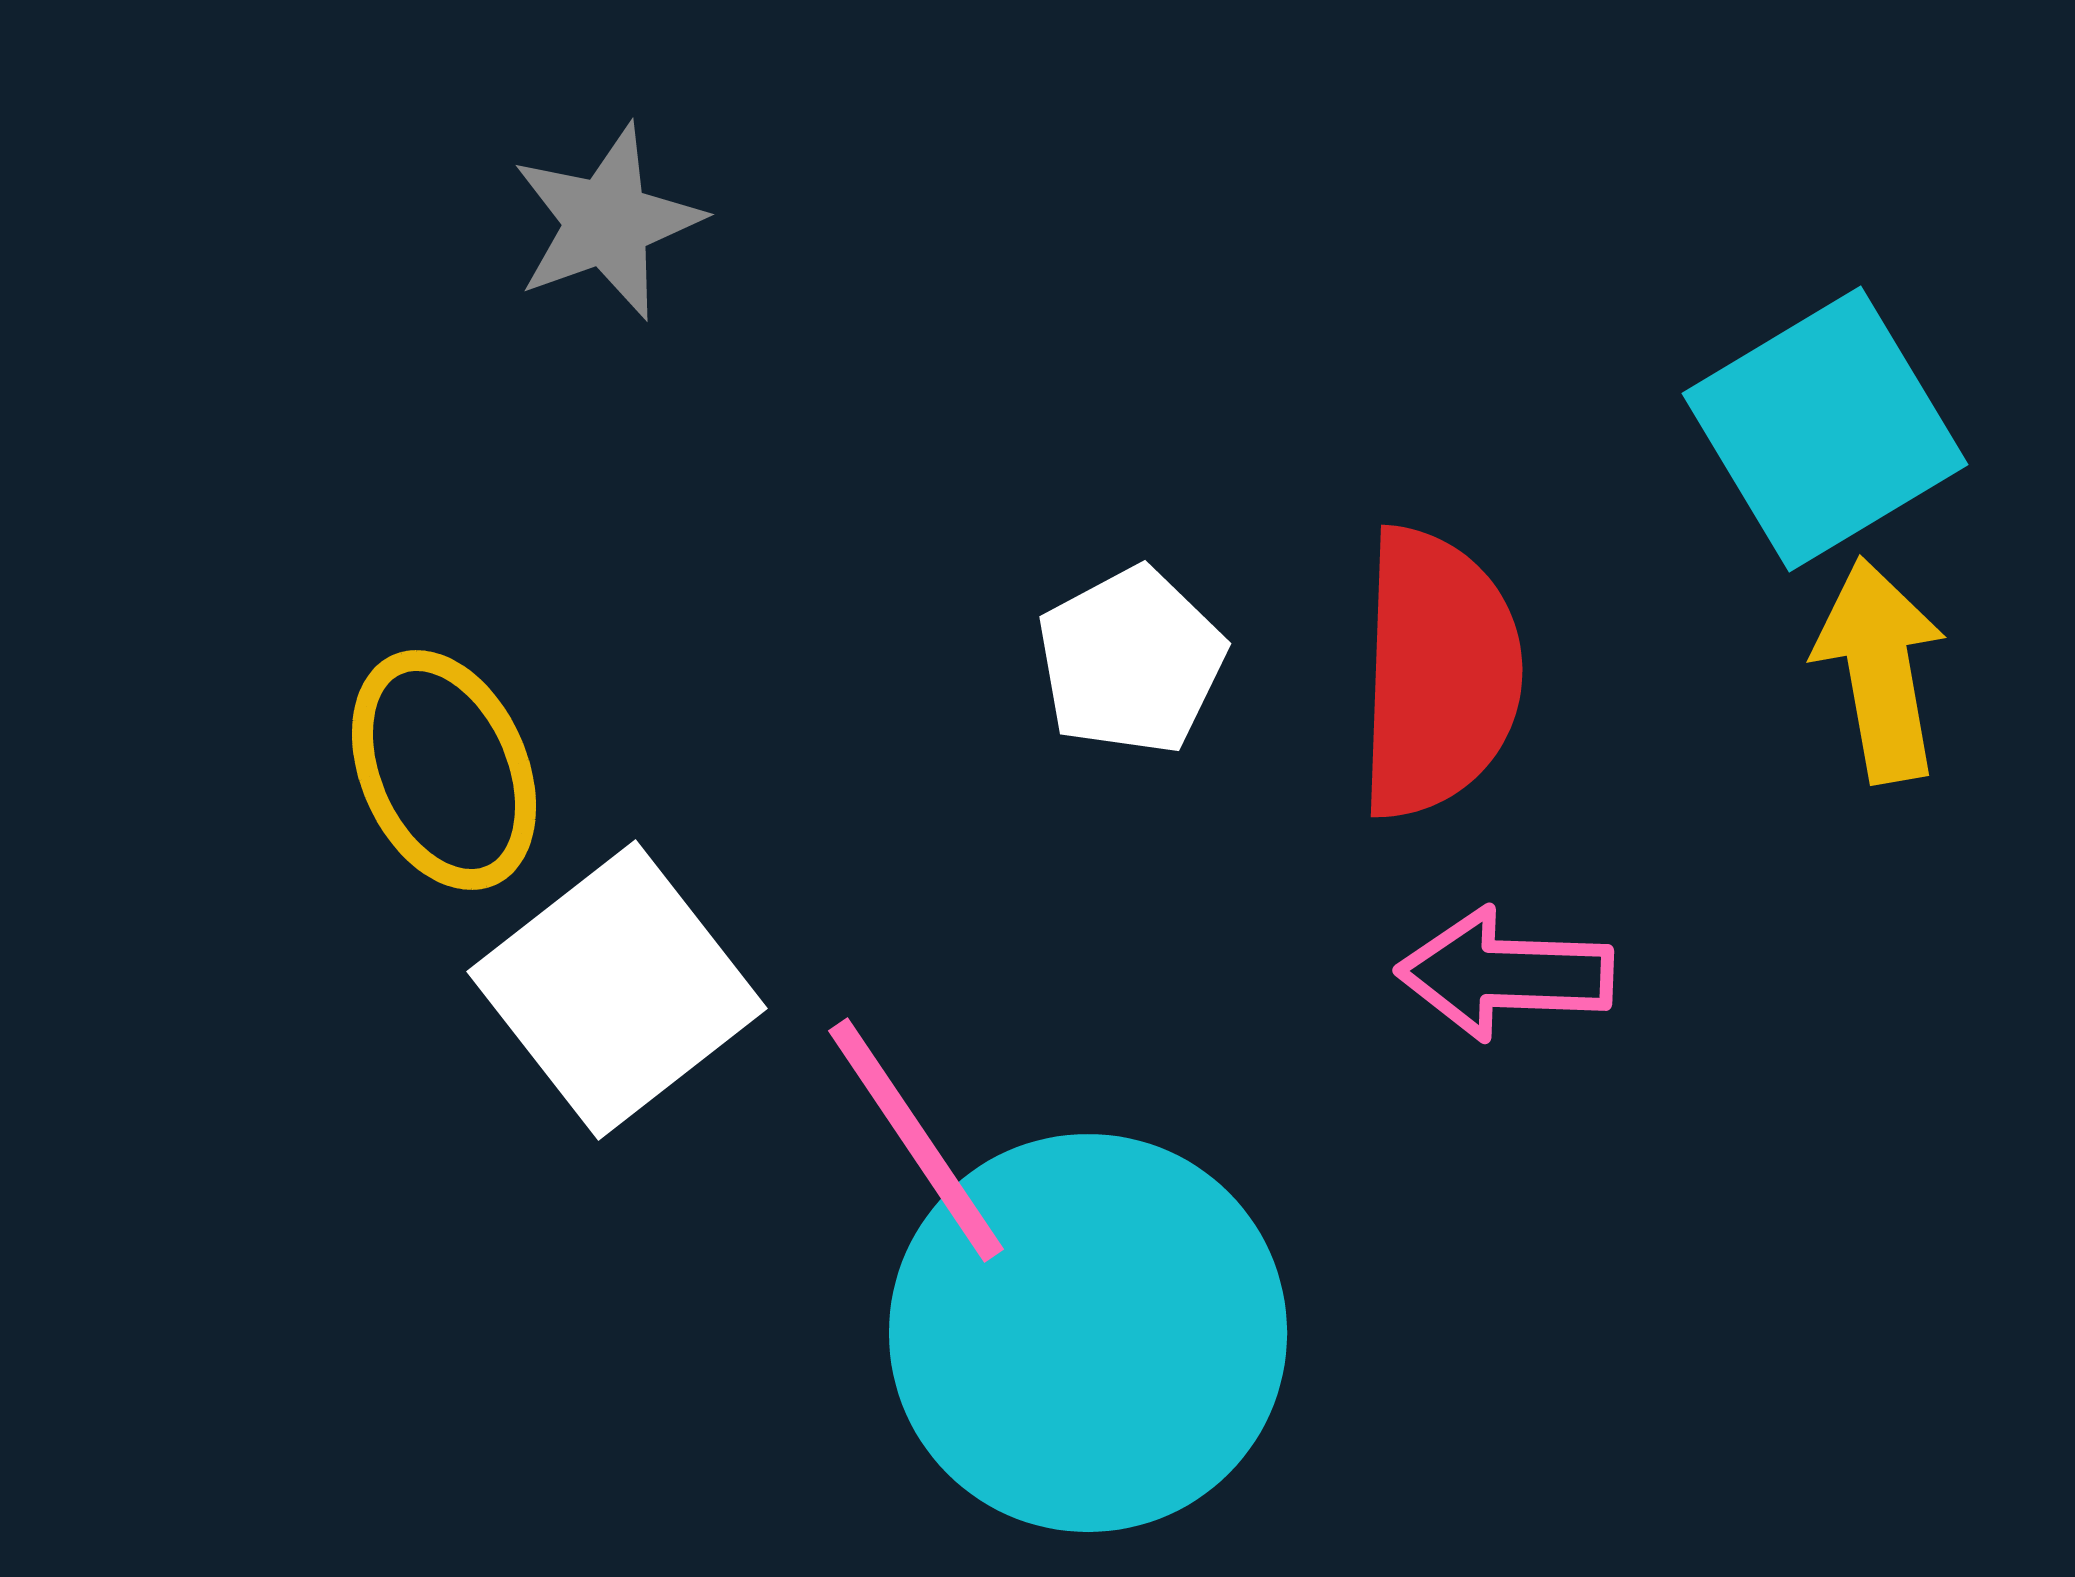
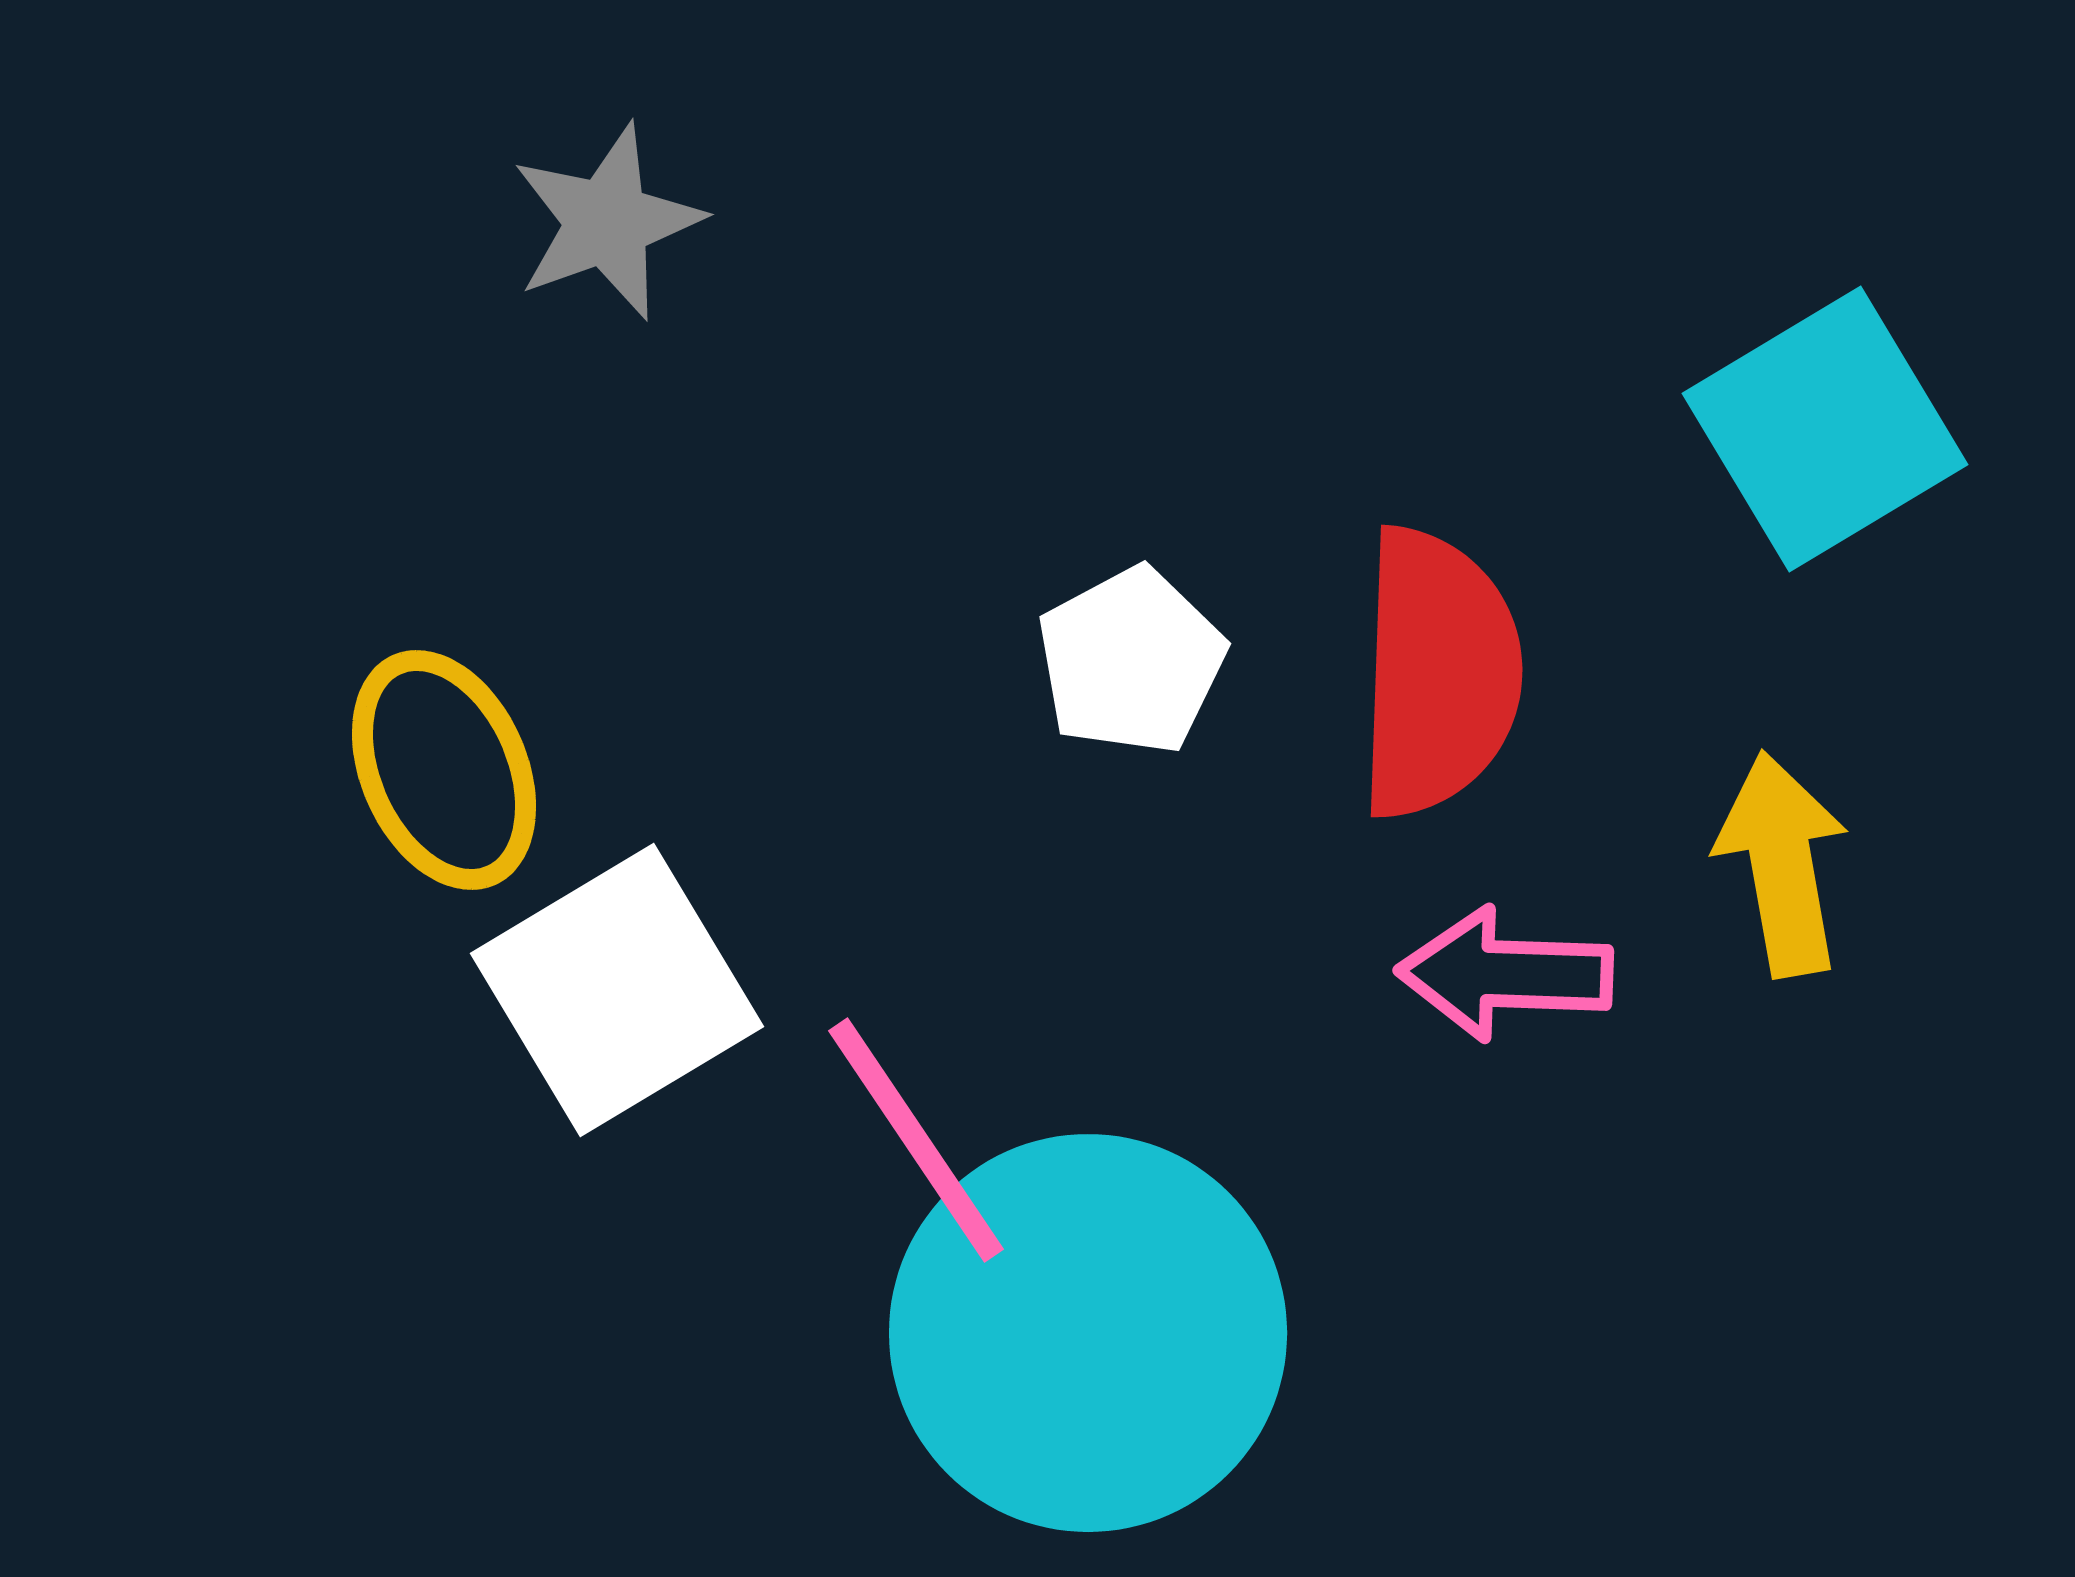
yellow arrow: moved 98 px left, 194 px down
white square: rotated 7 degrees clockwise
